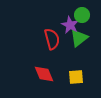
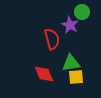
green circle: moved 3 px up
green triangle: moved 8 px left, 25 px down; rotated 30 degrees clockwise
